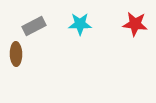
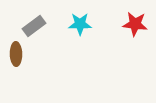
gray rectangle: rotated 10 degrees counterclockwise
